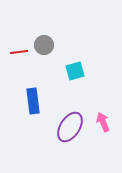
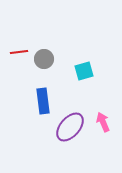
gray circle: moved 14 px down
cyan square: moved 9 px right
blue rectangle: moved 10 px right
purple ellipse: rotated 8 degrees clockwise
